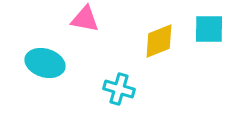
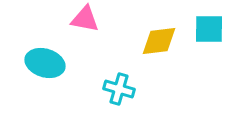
yellow diamond: rotated 15 degrees clockwise
